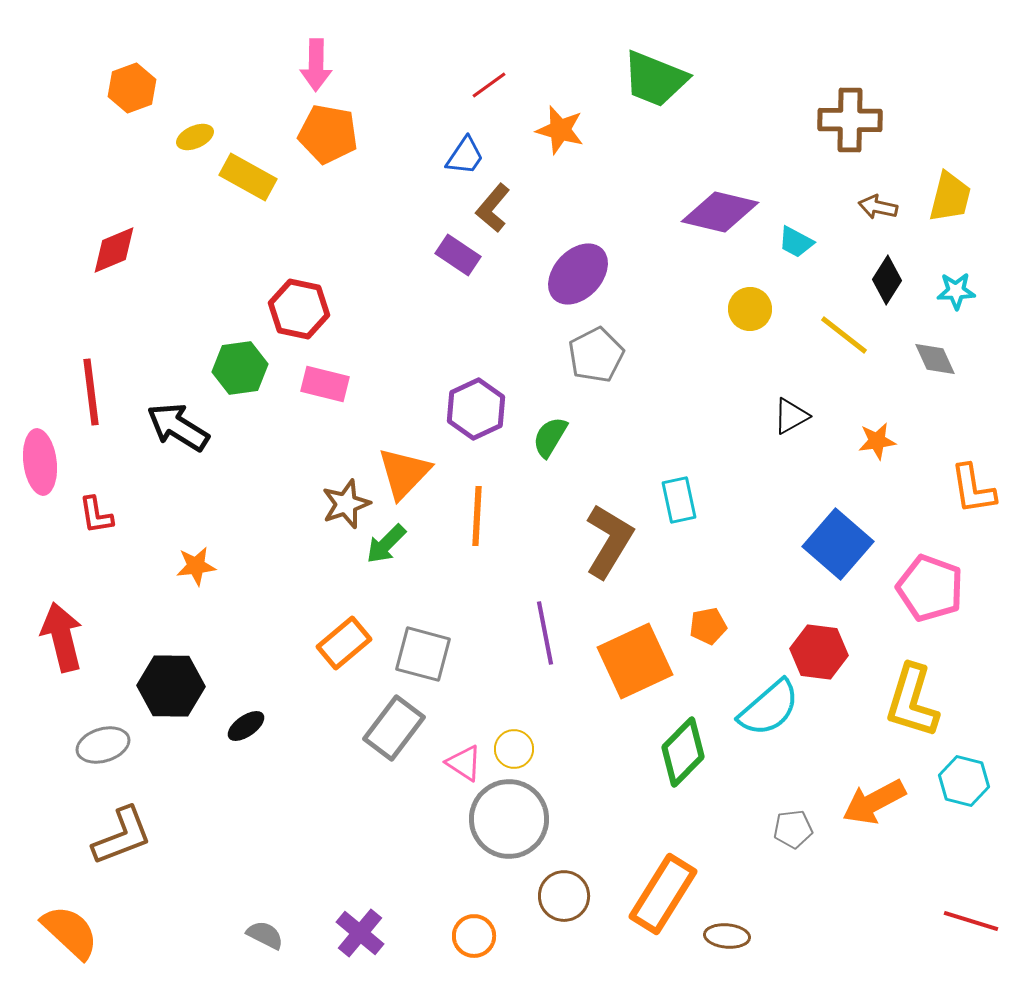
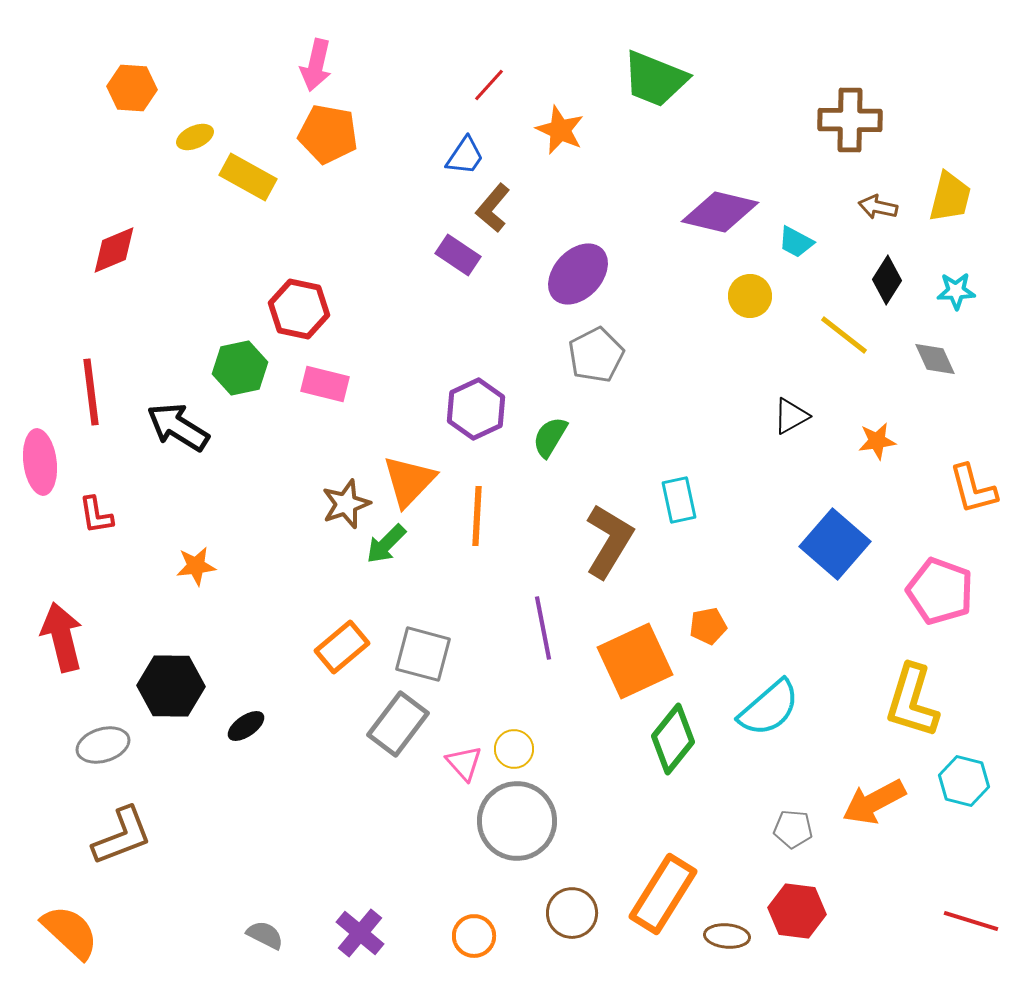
pink arrow at (316, 65): rotated 12 degrees clockwise
red line at (489, 85): rotated 12 degrees counterclockwise
orange hexagon at (132, 88): rotated 24 degrees clockwise
orange star at (560, 130): rotated 9 degrees clockwise
yellow circle at (750, 309): moved 13 px up
green hexagon at (240, 368): rotated 4 degrees counterclockwise
orange triangle at (404, 473): moved 5 px right, 8 px down
orange L-shape at (973, 489): rotated 6 degrees counterclockwise
blue square at (838, 544): moved 3 px left
pink pentagon at (930, 588): moved 10 px right, 3 px down
purple line at (545, 633): moved 2 px left, 5 px up
orange rectangle at (344, 643): moved 2 px left, 4 px down
red hexagon at (819, 652): moved 22 px left, 259 px down
gray rectangle at (394, 728): moved 4 px right, 4 px up
green diamond at (683, 752): moved 10 px left, 13 px up; rotated 6 degrees counterclockwise
pink triangle at (464, 763): rotated 15 degrees clockwise
gray circle at (509, 819): moved 8 px right, 2 px down
gray pentagon at (793, 829): rotated 12 degrees clockwise
brown circle at (564, 896): moved 8 px right, 17 px down
